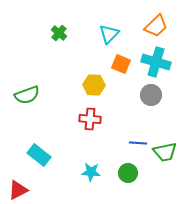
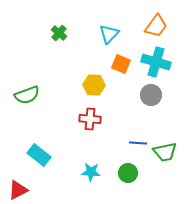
orange trapezoid: rotated 10 degrees counterclockwise
